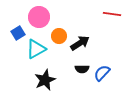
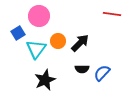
pink circle: moved 1 px up
orange circle: moved 1 px left, 5 px down
black arrow: rotated 12 degrees counterclockwise
cyan triangle: rotated 25 degrees counterclockwise
